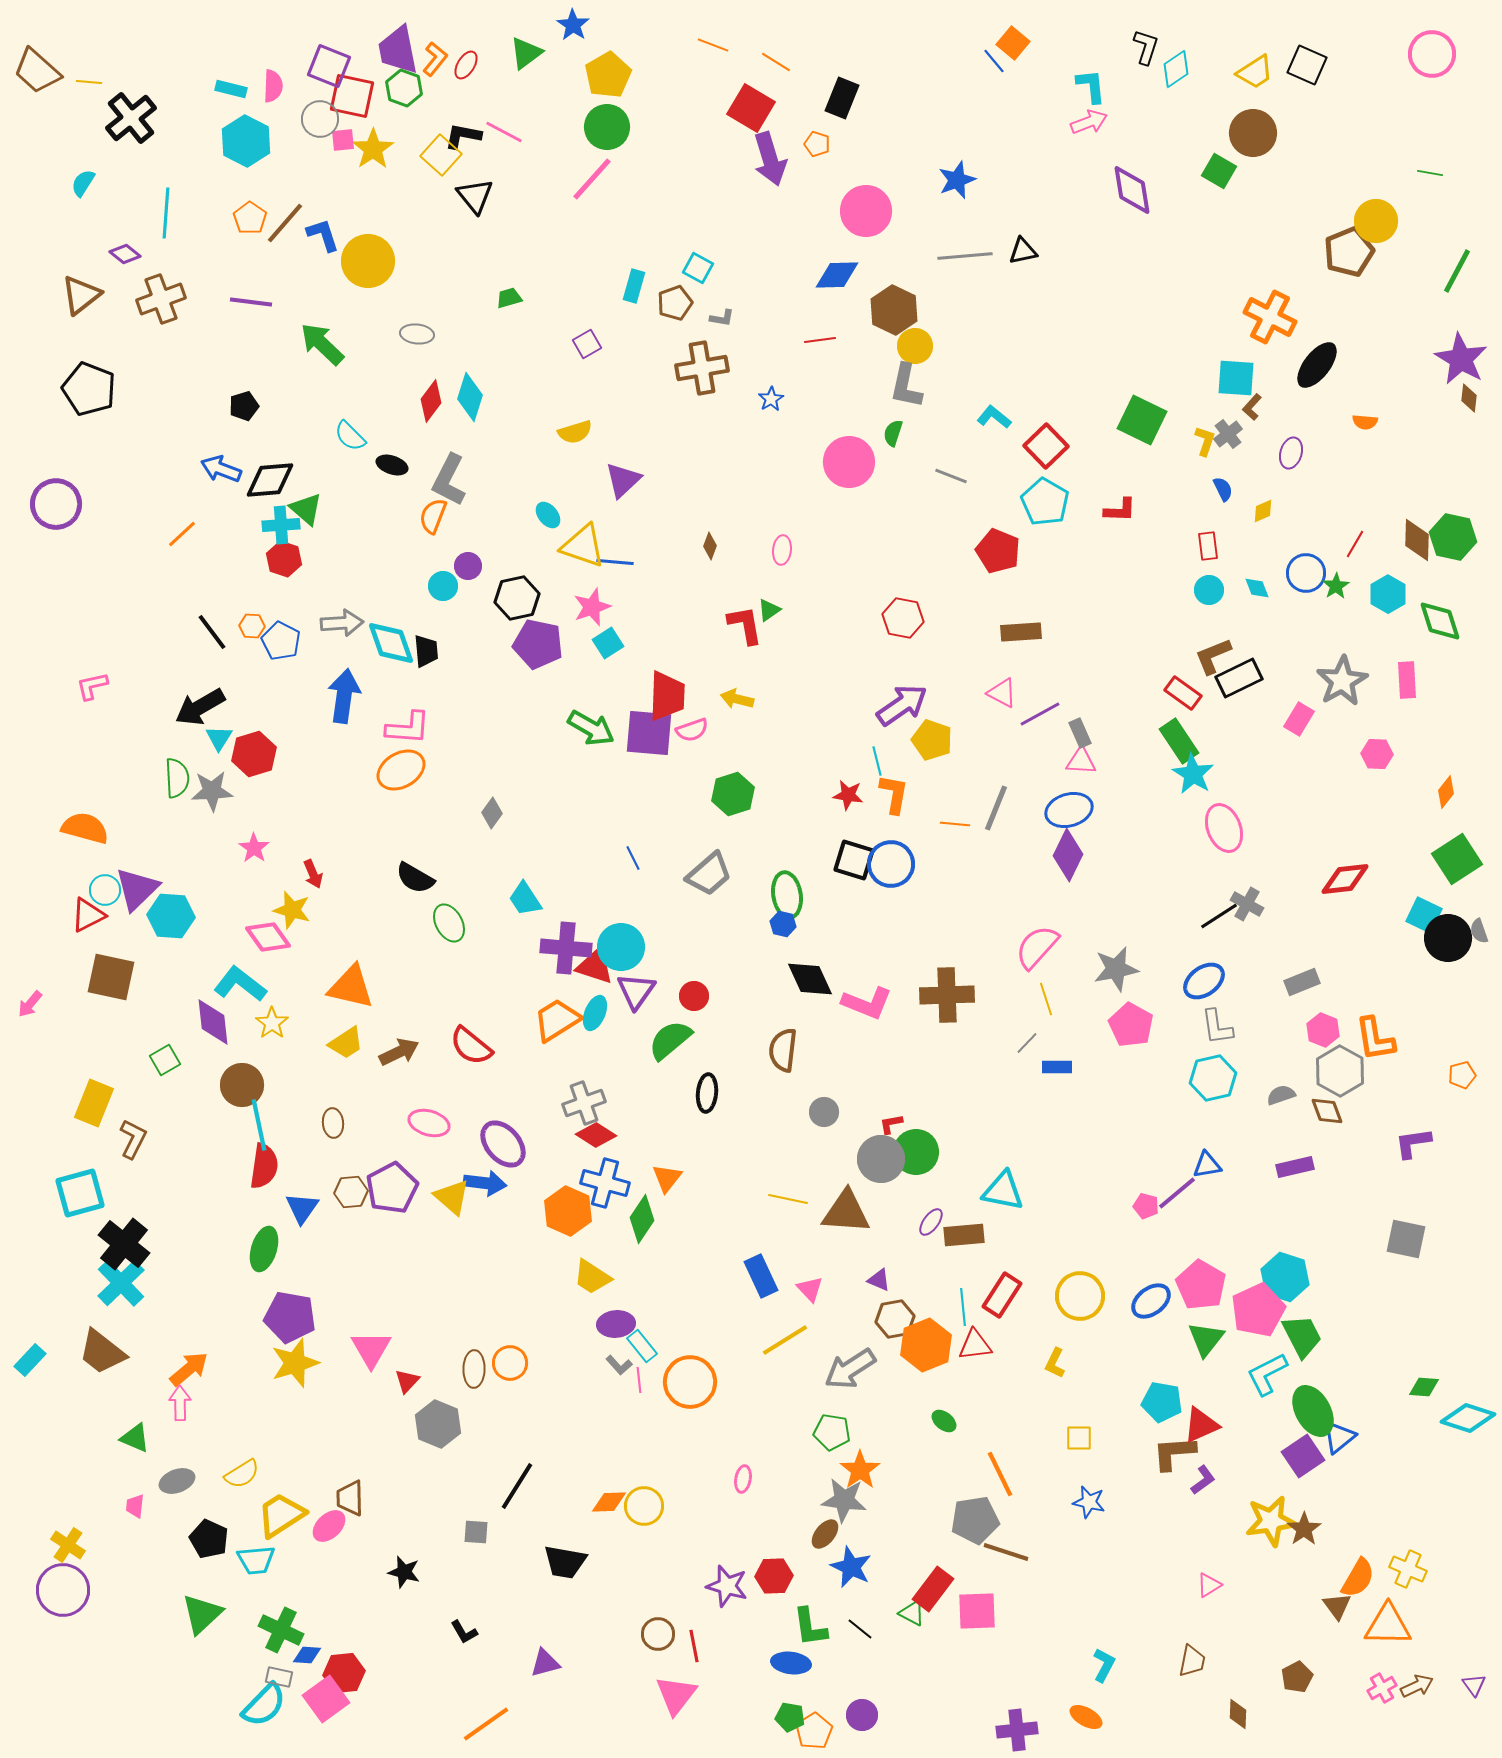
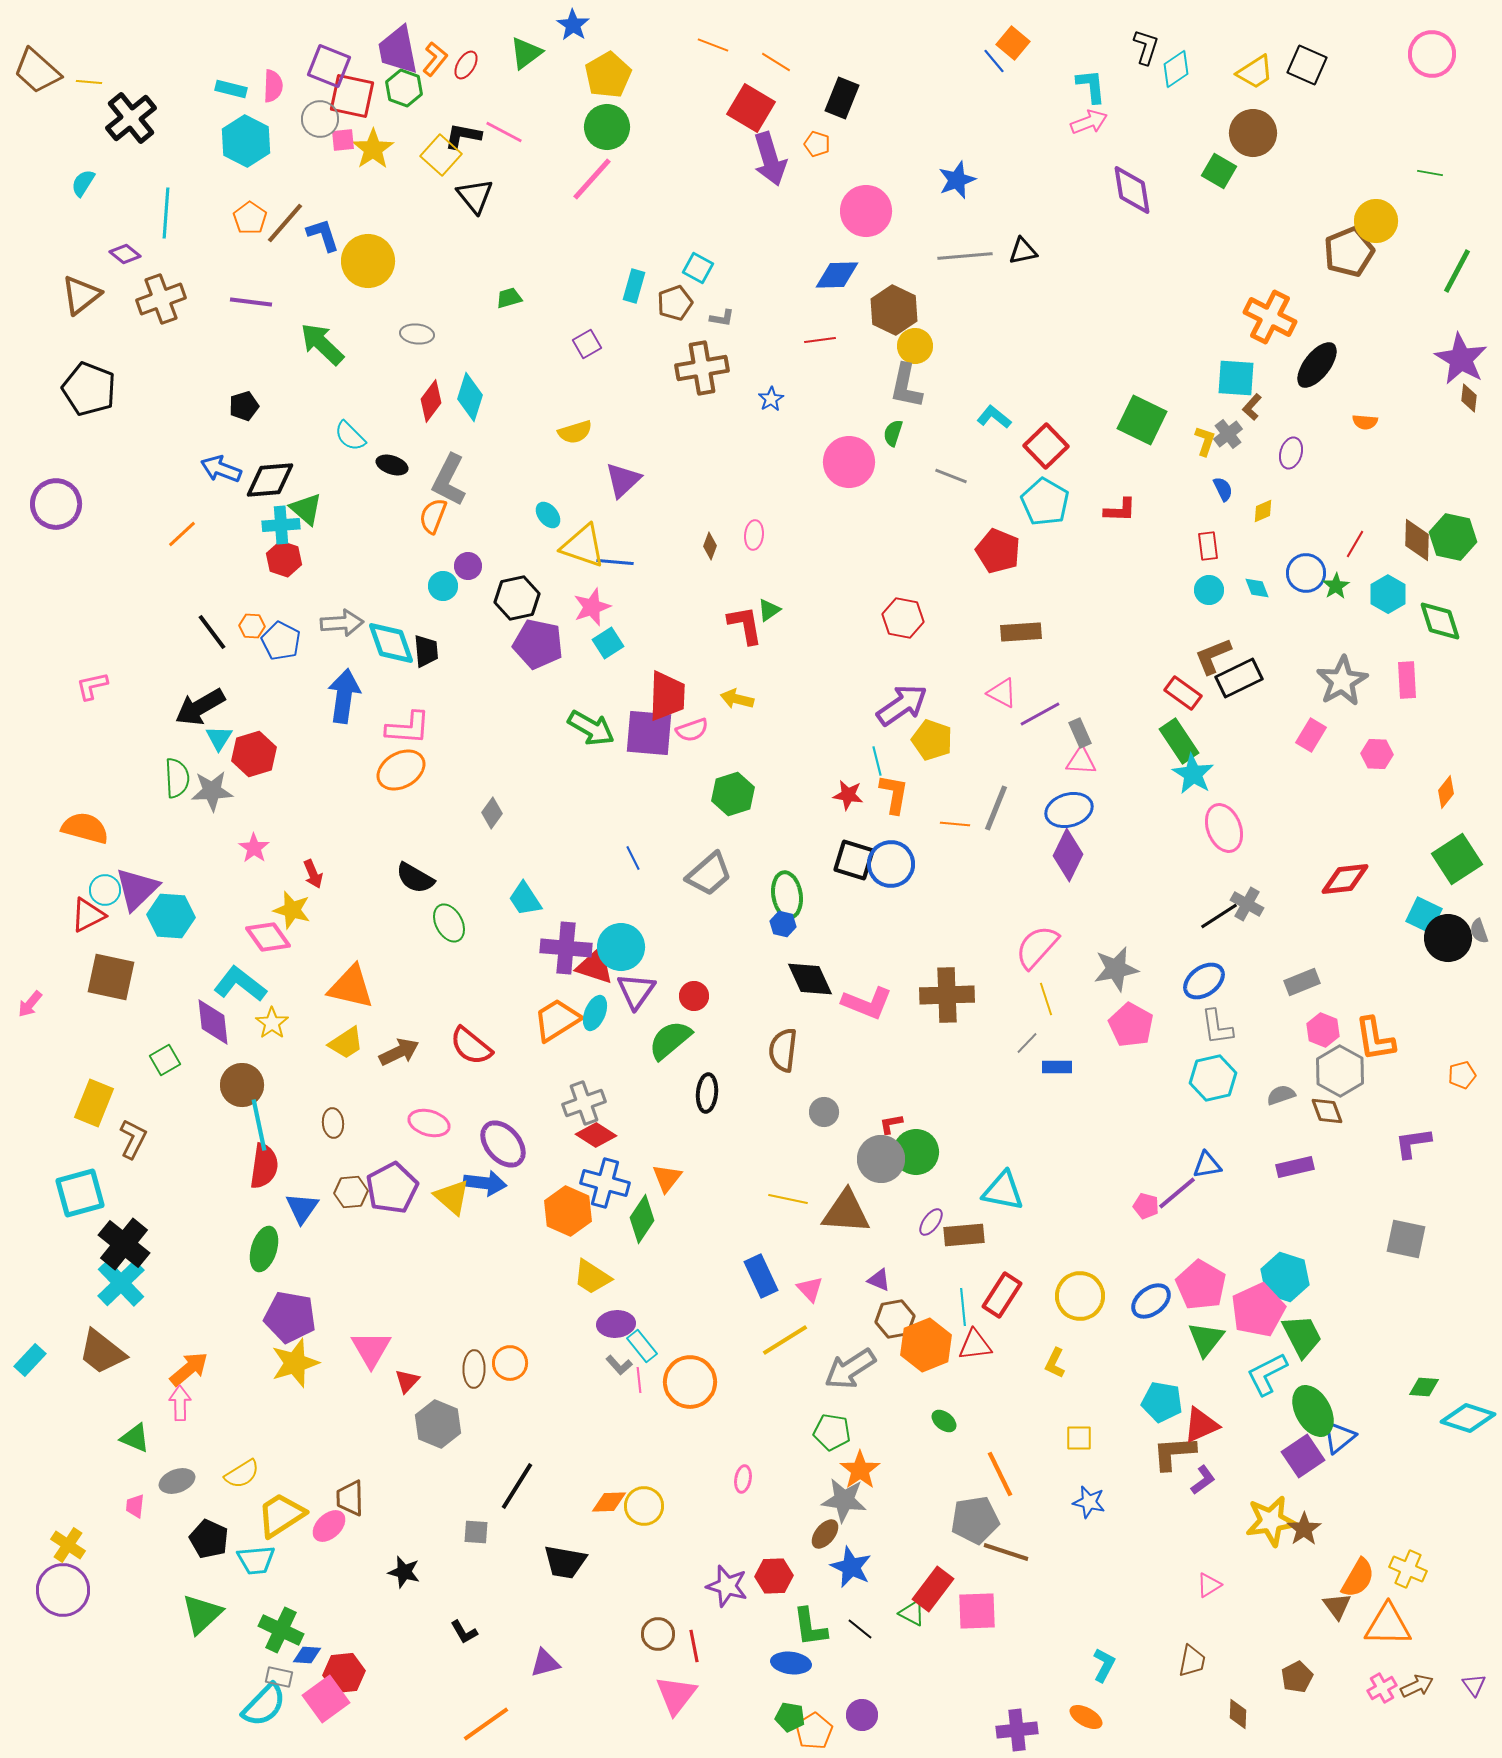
pink ellipse at (782, 550): moved 28 px left, 15 px up
pink rectangle at (1299, 719): moved 12 px right, 16 px down
